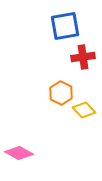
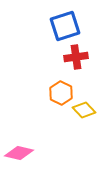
blue square: rotated 8 degrees counterclockwise
red cross: moved 7 px left
pink diamond: rotated 16 degrees counterclockwise
